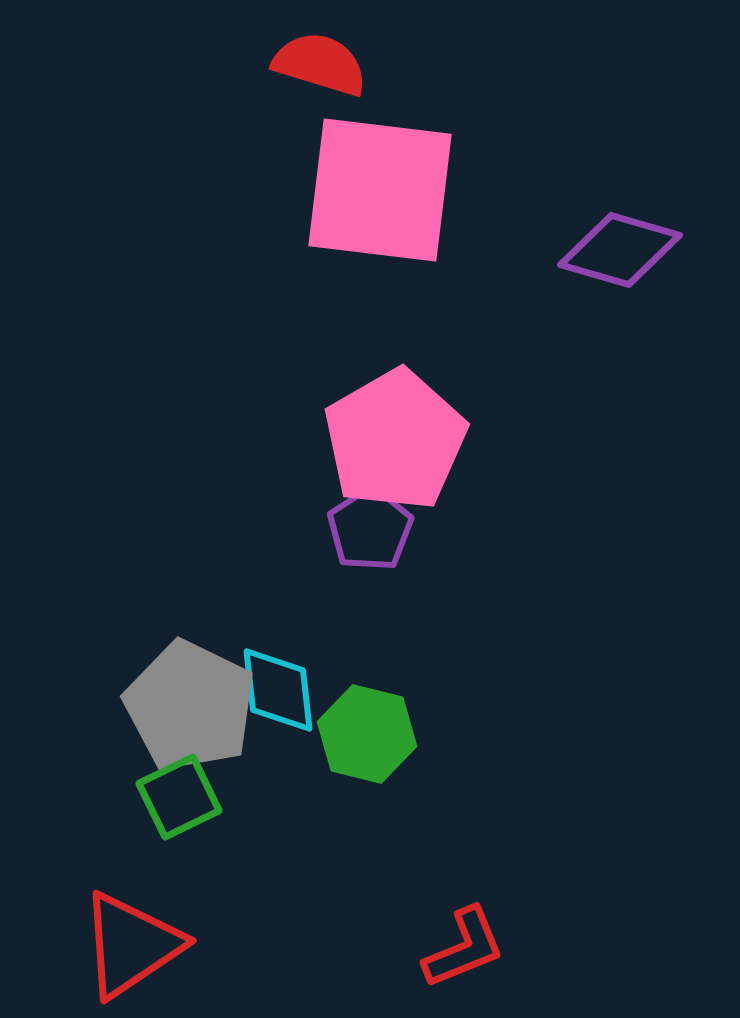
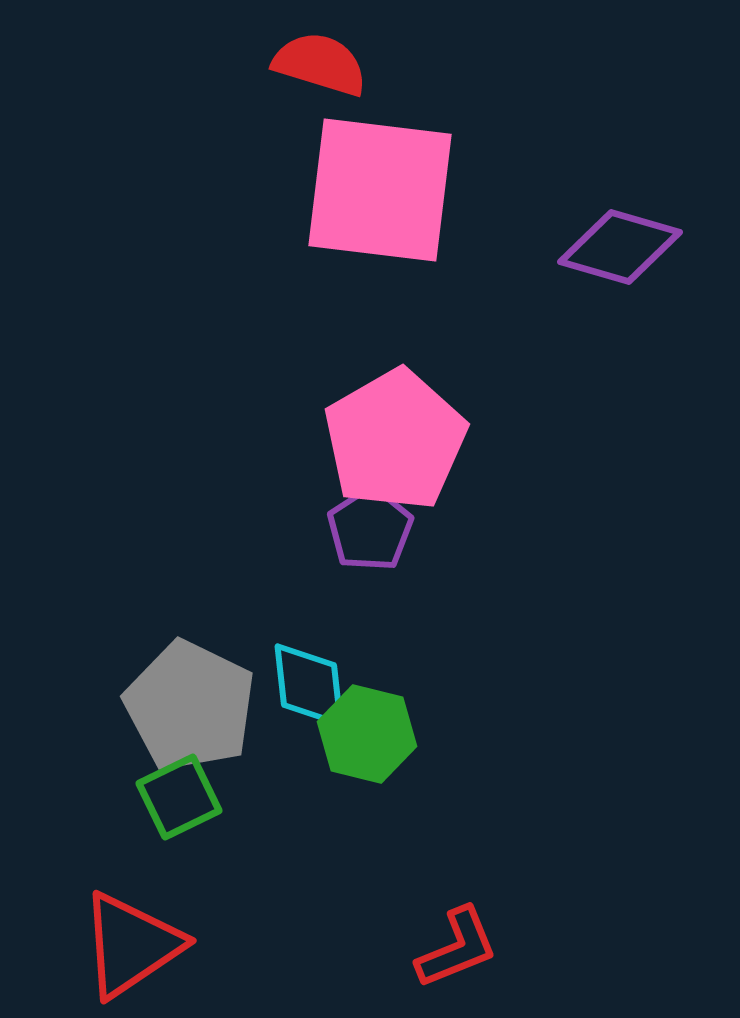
purple diamond: moved 3 px up
cyan diamond: moved 31 px right, 5 px up
red L-shape: moved 7 px left
